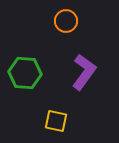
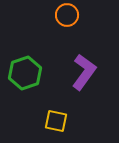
orange circle: moved 1 px right, 6 px up
green hexagon: rotated 24 degrees counterclockwise
